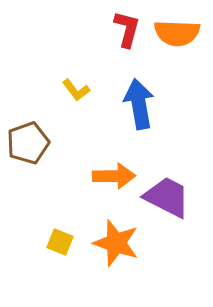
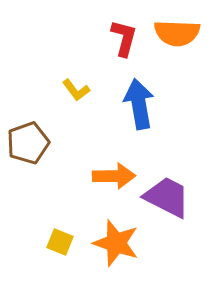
red L-shape: moved 3 px left, 9 px down
